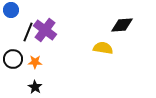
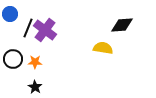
blue circle: moved 1 px left, 4 px down
black line: moved 4 px up
